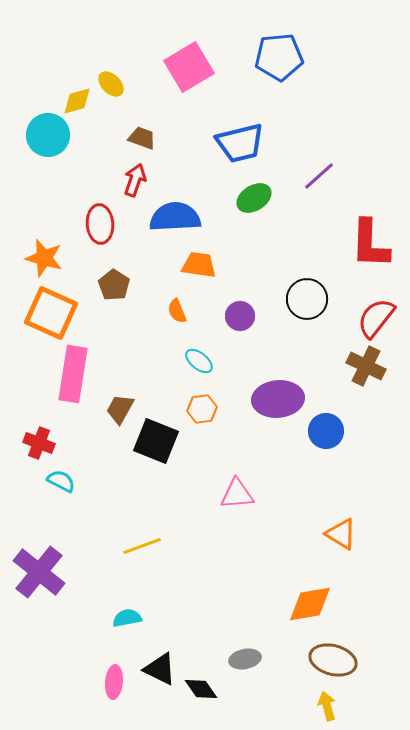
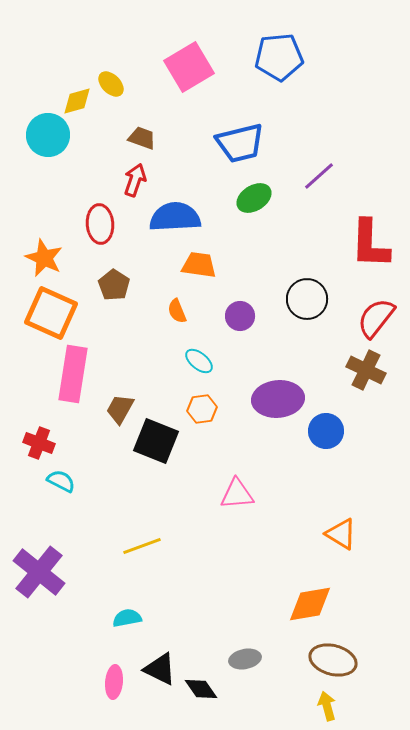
orange star at (44, 258): rotated 9 degrees clockwise
brown cross at (366, 366): moved 4 px down
